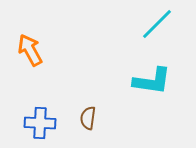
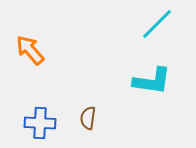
orange arrow: rotated 12 degrees counterclockwise
